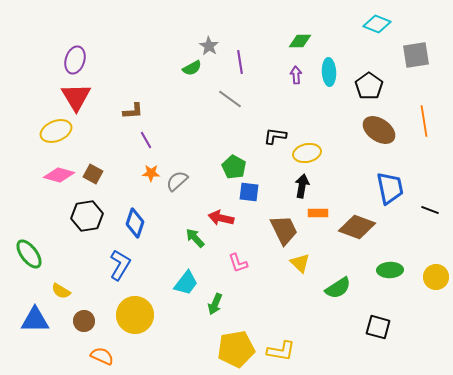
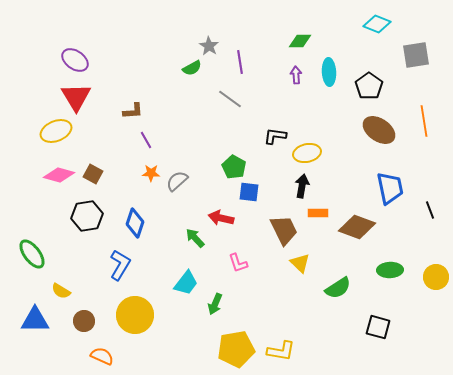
purple ellipse at (75, 60): rotated 72 degrees counterclockwise
black line at (430, 210): rotated 48 degrees clockwise
green ellipse at (29, 254): moved 3 px right
